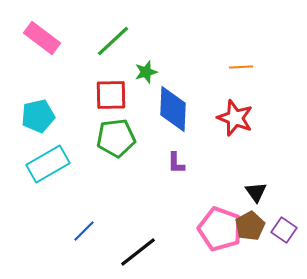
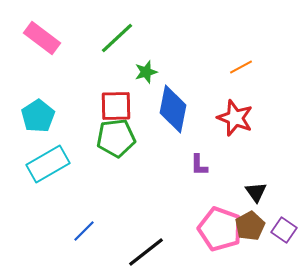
green line: moved 4 px right, 3 px up
orange line: rotated 25 degrees counterclockwise
red square: moved 5 px right, 11 px down
blue diamond: rotated 9 degrees clockwise
cyan pentagon: rotated 20 degrees counterclockwise
purple L-shape: moved 23 px right, 2 px down
black line: moved 8 px right
